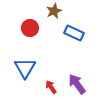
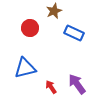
blue triangle: rotated 45 degrees clockwise
